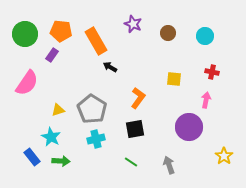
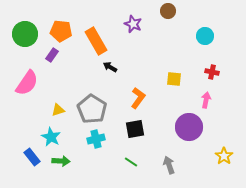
brown circle: moved 22 px up
